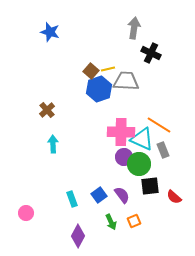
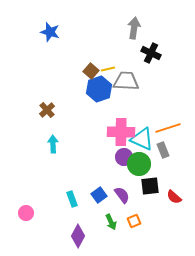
orange line: moved 9 px right, 3 px down; rotated 50 degrees counterclockwise
